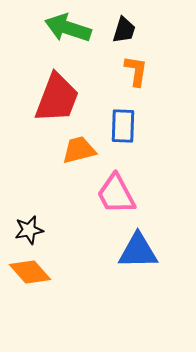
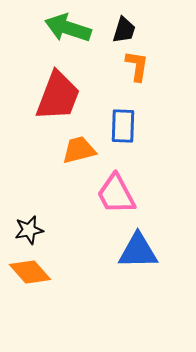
orange L-shape: moved 1 px right, 5 px up
red trapezoid: moved 1 px right, 2 px up
